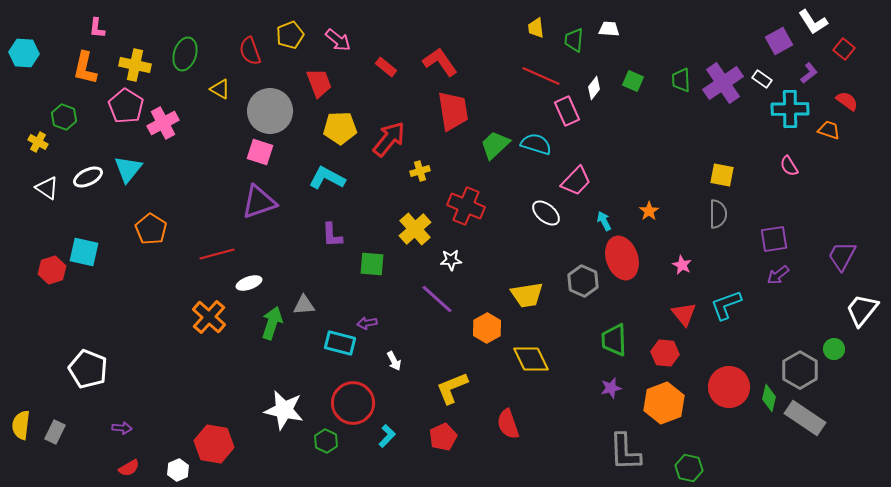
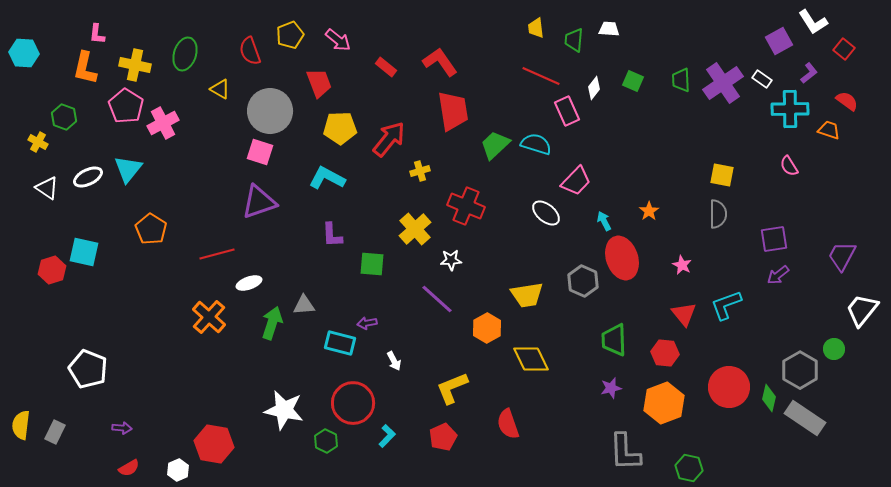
pink L-shape at (97, 28): moved 6 px down
